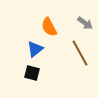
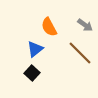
gray arrow: moved 2 px down
brown line: rotated 16 degrees counterclockwise
black square: rotated 28 degrees clockwise
